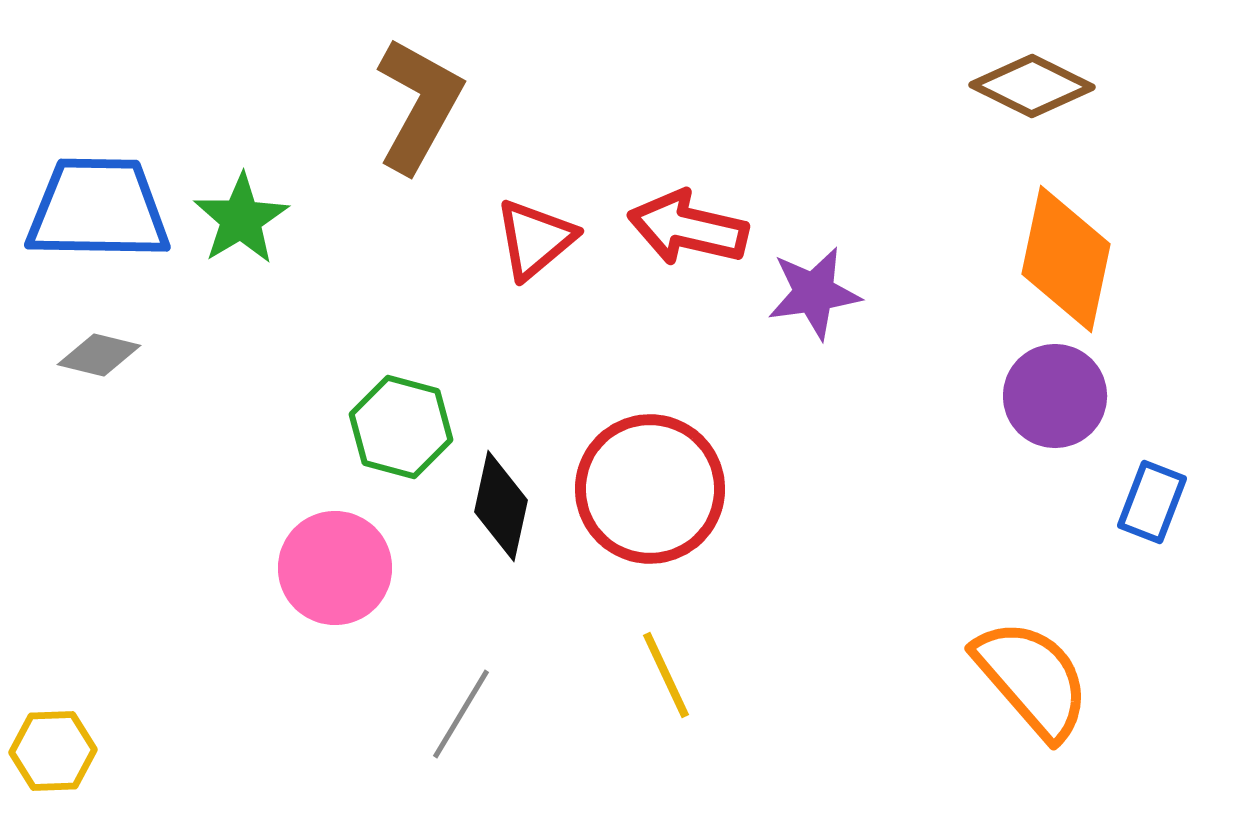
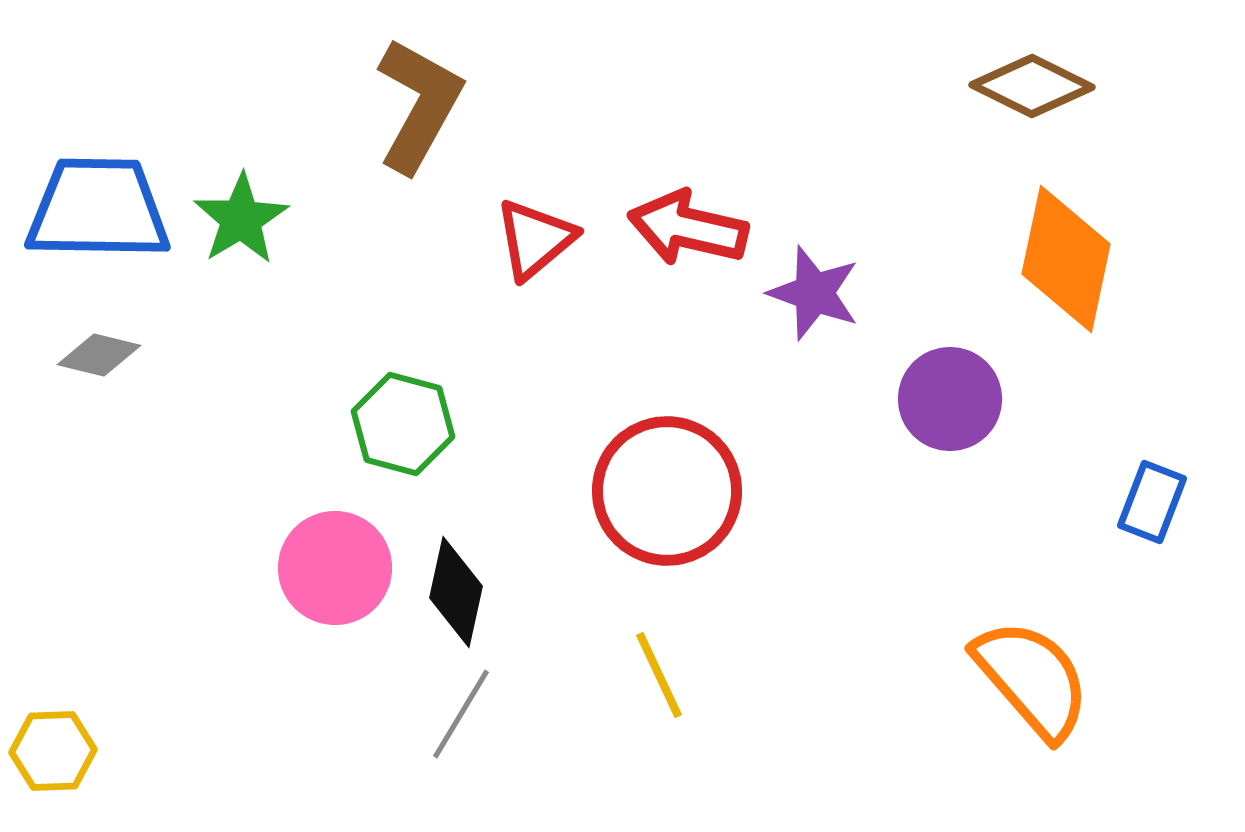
purple star: rotated 28 degrees clockwise
purple circle: moved 105 px left, 3 px down
green hexagon: moved 2 px right, 3 px up
red circle: moved 17 px right, 2 px down
black diamond: moved 45 px left, 86 px down
yellow line: moved 7 px left
